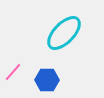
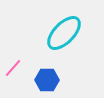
pink line: moved 4 px up
